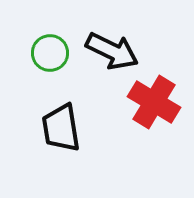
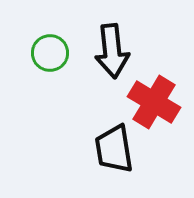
black arrow: rotated 58 degrees clockwise
black trapezoid: moved 53 px right, 21 px down
